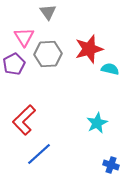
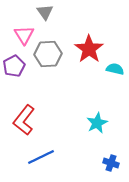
gray triangle: moved 3 px left
pink triangle: moved 2 px up
red star: rotated 20 degrees counterclockwise
purple pentagon: moved 2 px down
cyan semicircle: moved 5 px right
red L-shape: rotated 8 degrees counterclockwise
blue line: moved 2 px right, 3 px down; rotated 16 degrees clockwise
blue cross: moved 2 px up
